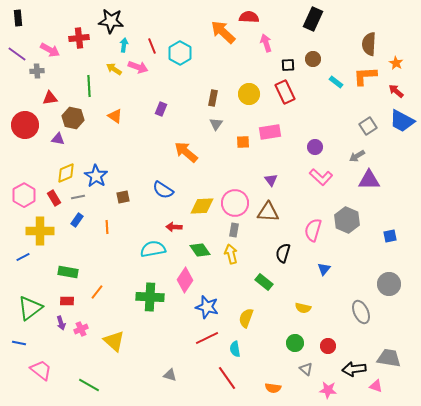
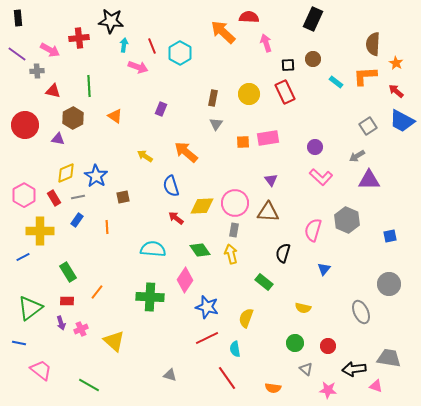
brown semicircle at (369, 44): moved 4 px right
yellow arrow at (114, 69): moved 31 px right, 87 px down
red triangle at (50, 98): moved 3 px right, 7 px up; rotated 21 degrees clockwise
brown hexagon at (73, 118): rotated 20 degrees clockwise
pink rectangle at (270, 132): moved 2 px left, 6 px down
blue semicircle at (163, 190): moved 8 px right, 4 px up; rotated 40 degrees clockwise
red arrow at (174, 227): moved 2 px right, 9 px up; rotated 35 degrees clockwise
cyan semicircle at (153, 249): rotated 15 degrees clockwise
green rectangle at (68, 272): rotated 48 degrees clockwise
